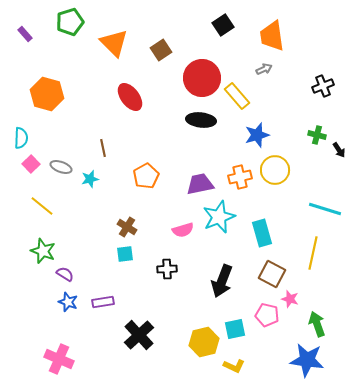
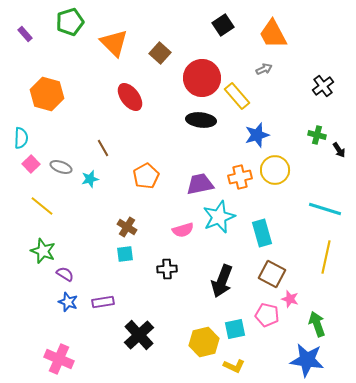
orange trapezoid at (272, 36): moved 1 px right, 2 px up; rotated 20 degrees counterclockwise
brown square at (161, 50): moved 1 px left, 3 px down; rotated 15 degrees counterclockwise
black cross at (323, 86): rotated 15 degrees counterclockwise
brown line at (103, 148): rotated 18 degrees counterclockwise
yellow line at (313, 253): moved 13 px right, 4 px down
